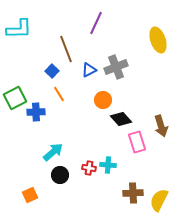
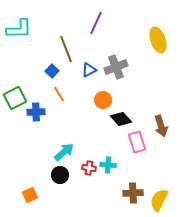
cyan arrow: moved 11 px right
